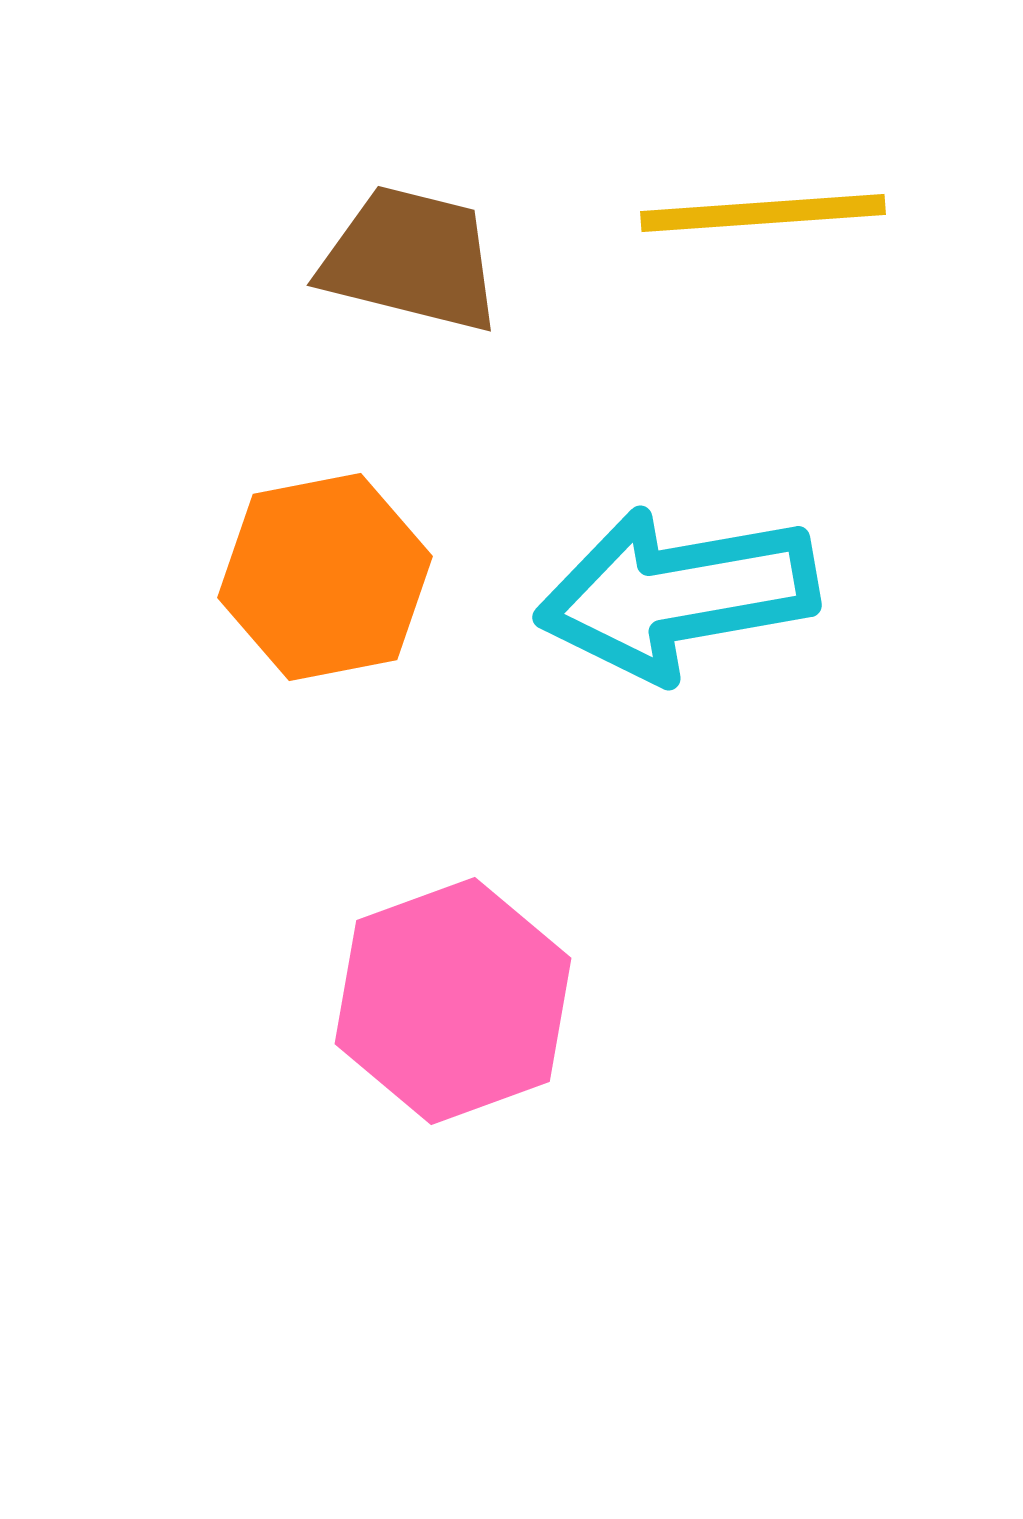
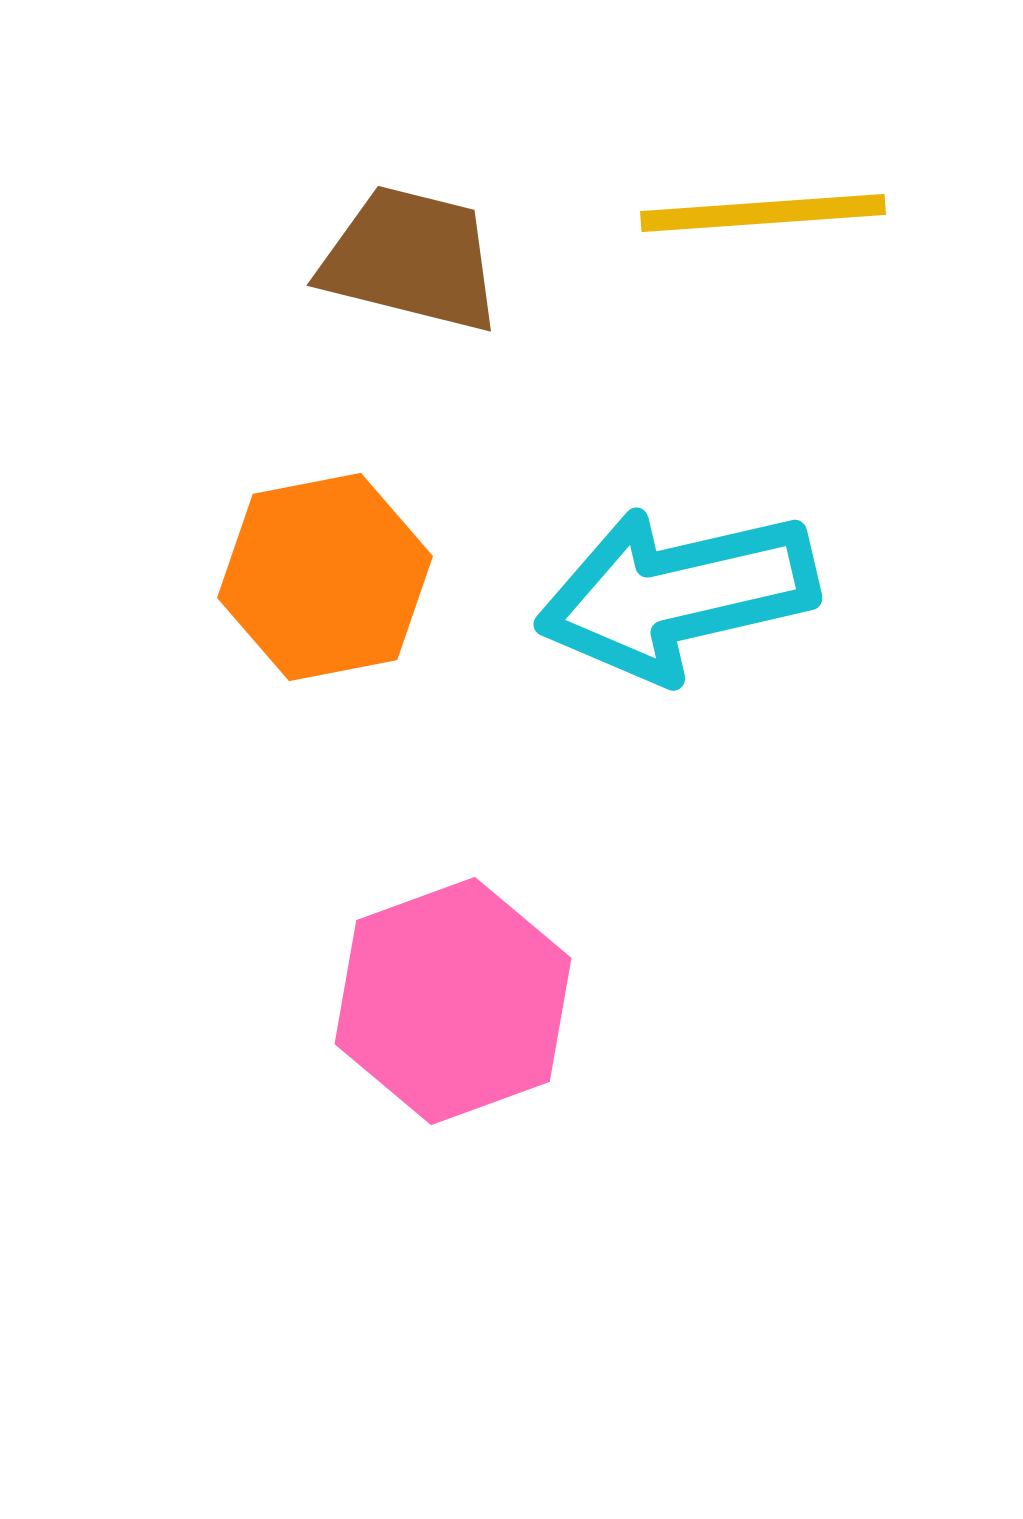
cyan arrow: rotated 3 degrees counterclockwise
